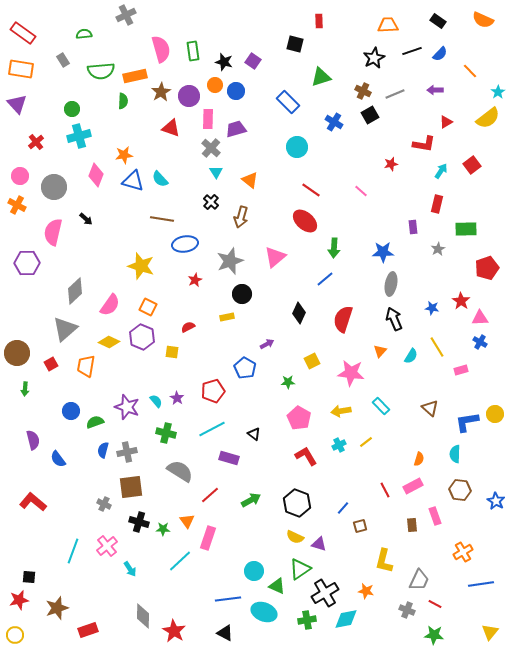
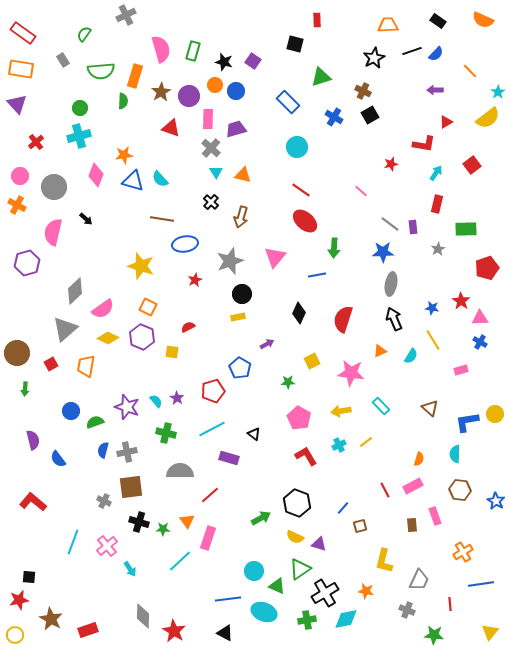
red rectangle at (319, 21): moved 2 px left, 1 px up
green semicircle at (84, 34): rotated 49 degrees counterclockwise
green rectangle at (193, 51): rotated 24 degrees clockwise
blue semicircle at (440, 54): moved 4 px left
orange rectangle at (135, 76): rotated 60 degrees counterclockwise
gray line at (395, 94): moved 5 px left, 130 px down; rotated 60 degrees clockwise
green circle at (72, 109): moved 8 px right, 1 px up
blue cross at (334, 122): moved 5 px up
cyan arrow at (441, 171): moved 5 px left, 2 px down
orange triangle at (250, 180): moved 7 px left, 5 px up; rotated 24 degrees counterclockwise
red line at (311, 190): moved 10 px left
pink triangle at (275, 257): rotated 10 degrees counterclockwise
purple hexagon at (27, 263): rotated 15 degrees counterclockwise
blue line at (325, 279): moved 8 px left, 4 px up; rotated 30 degrees clockwise
pink semicircle at (110, 305): moved 7 px left, 4 px down; rotated 20 degrees clockwise
yellow rectangle at (227, 317): moved 11 px right
yellow diamond at (109, 342): moved 1 px left, 4 px up
yellow line at (437, 347): moved 4 px left, 7 px up
orange triangle at (380, 351): rotated 24 degrees clockwise
blue pentagon at (245, 368): moved 5 px left
gray semicircle at (180, 471): rotated 32 degrees counterclockwise
green arrow at (251, 500): moved 10 px right, 18 px down
gray cross at (104, 504): moved 3 px up
cyan line at (73, 551): moved 9 px up
red line at (435, 604): moved 15 px right; rotated 56 degrees clockwise
brown star at (57, 608): moved 6 px left, 11 px down; rotated 25 degrees counterclockwise
